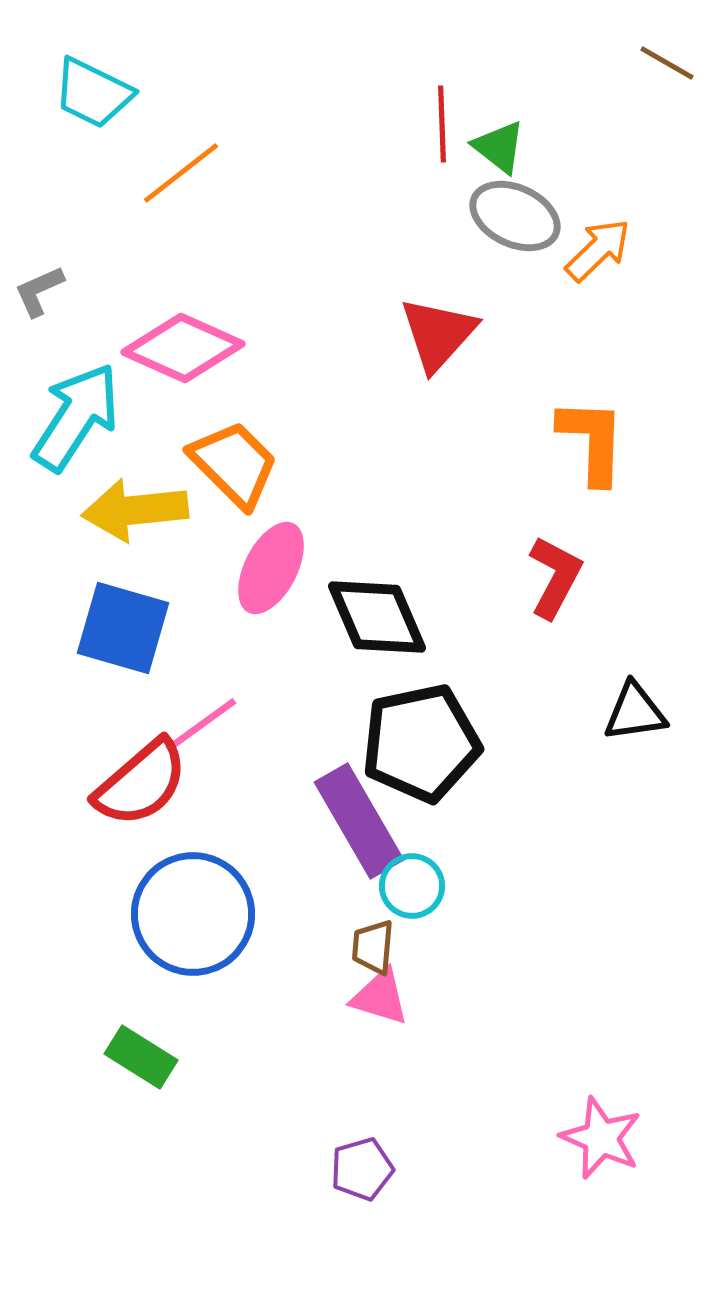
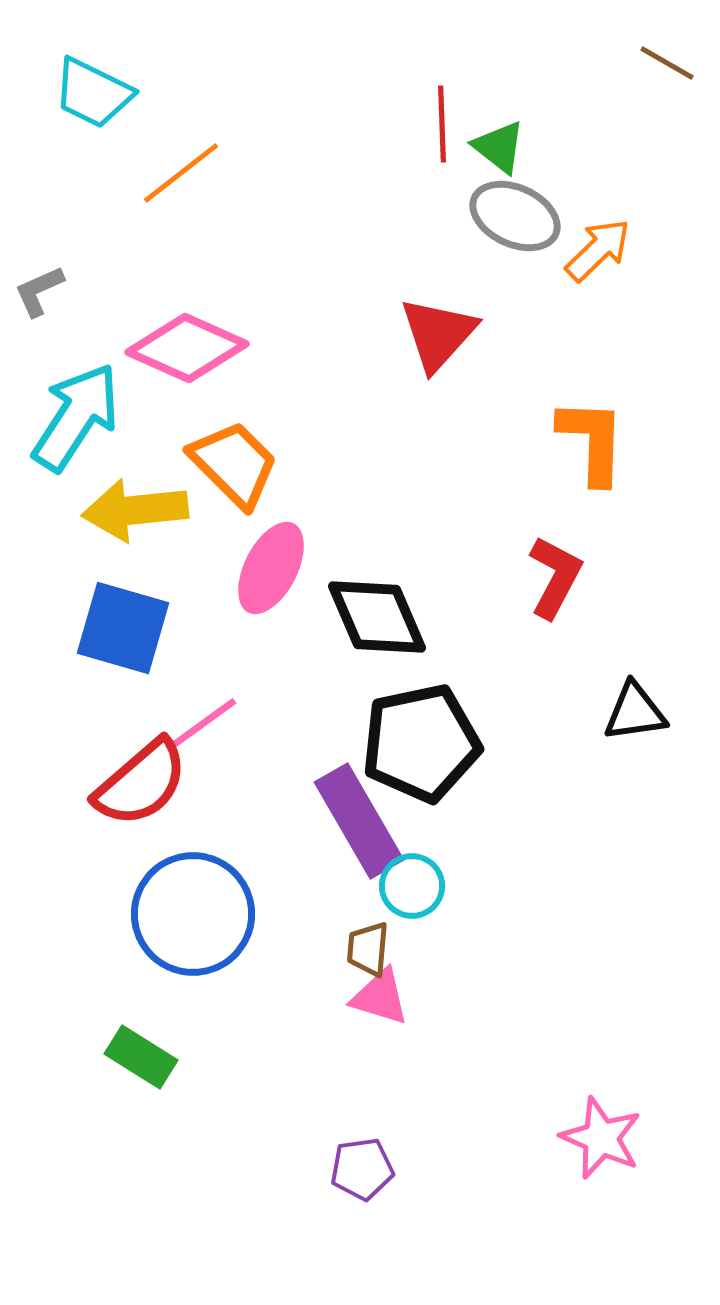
pink diamond: moved 4 px right
brown trapezoid: moved 5 px left, 2 px down
purple pentagon: rotated 8 degrees clockwise
